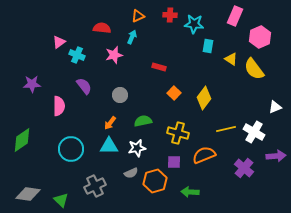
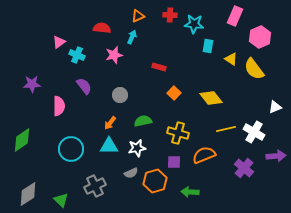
yellow diamond: moved 7 px right; rotated 75 degrees counterclockwise
gray diamond: rotated 40 degrees counterclockwise
